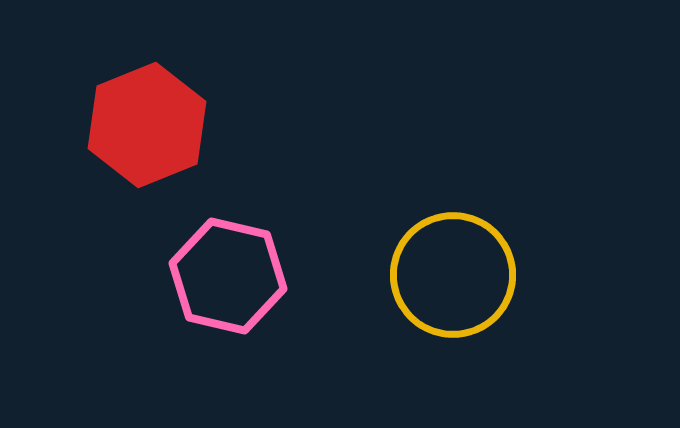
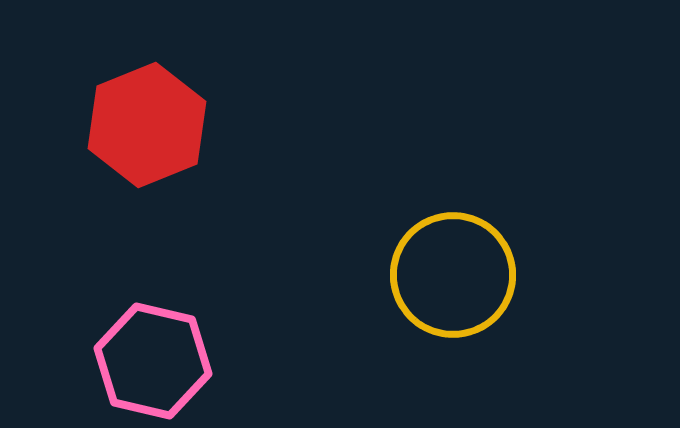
pink hexagon: moved 75 px left, 85 px down
